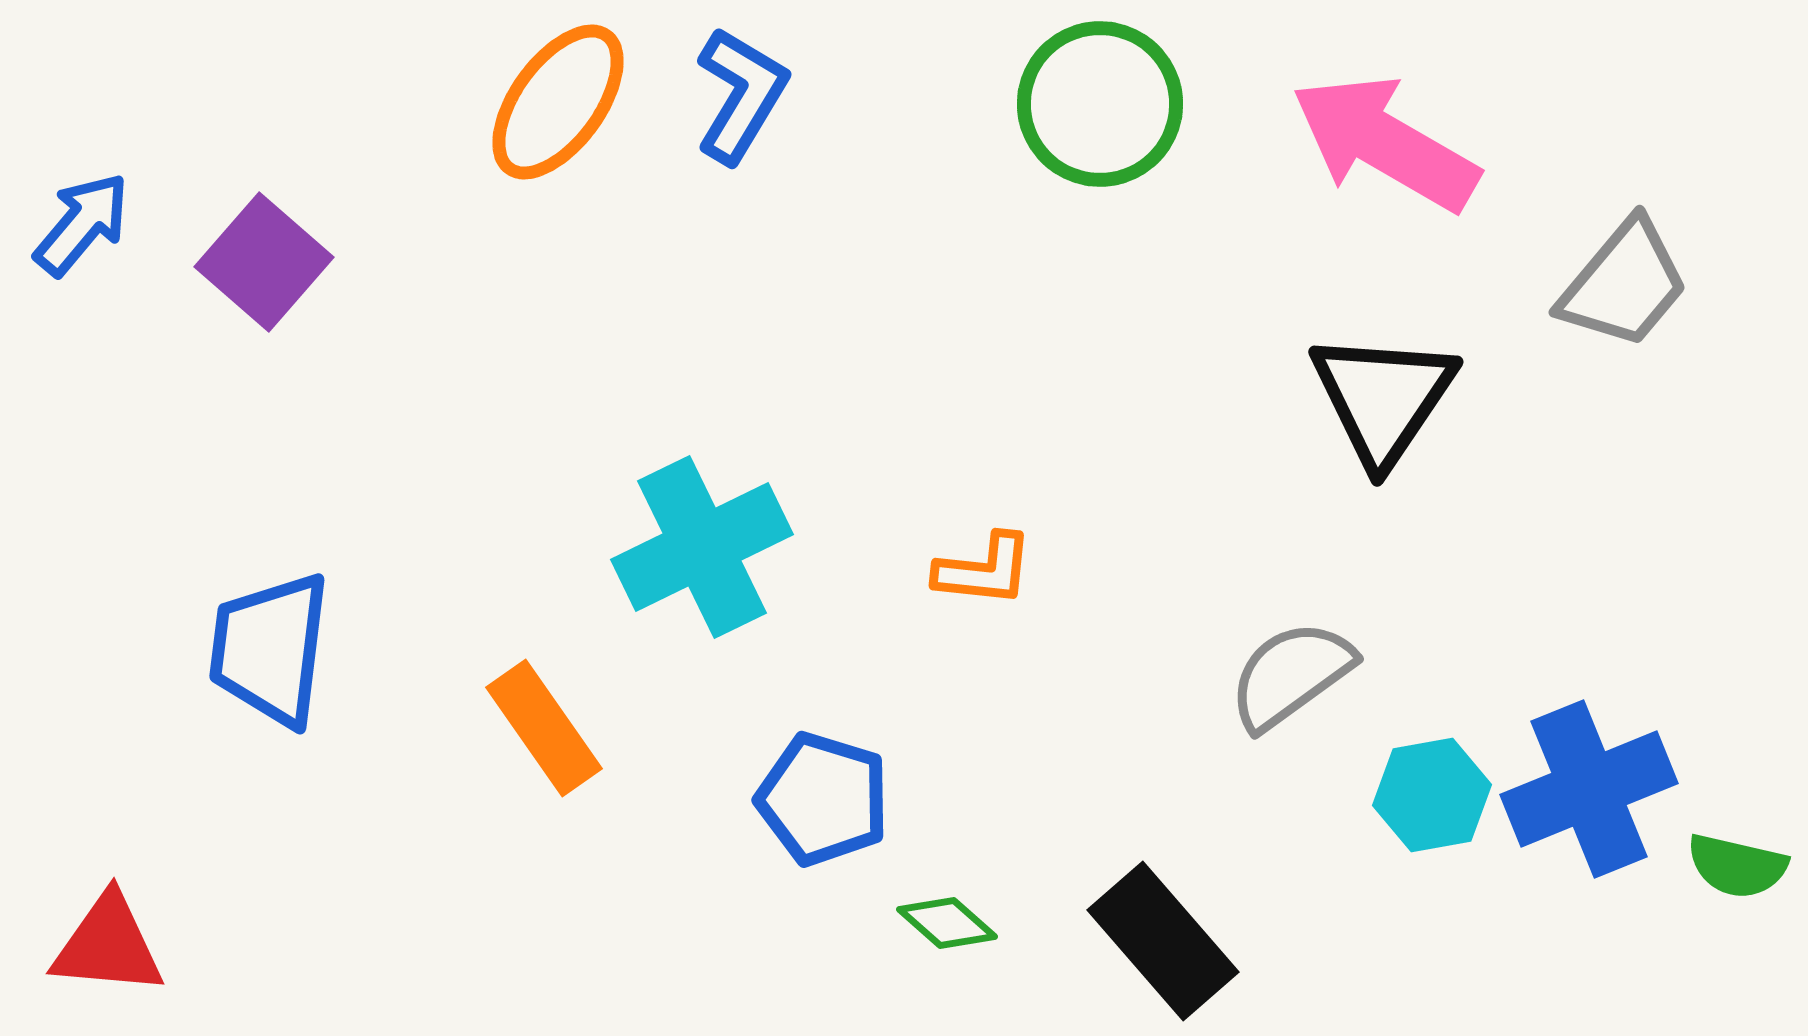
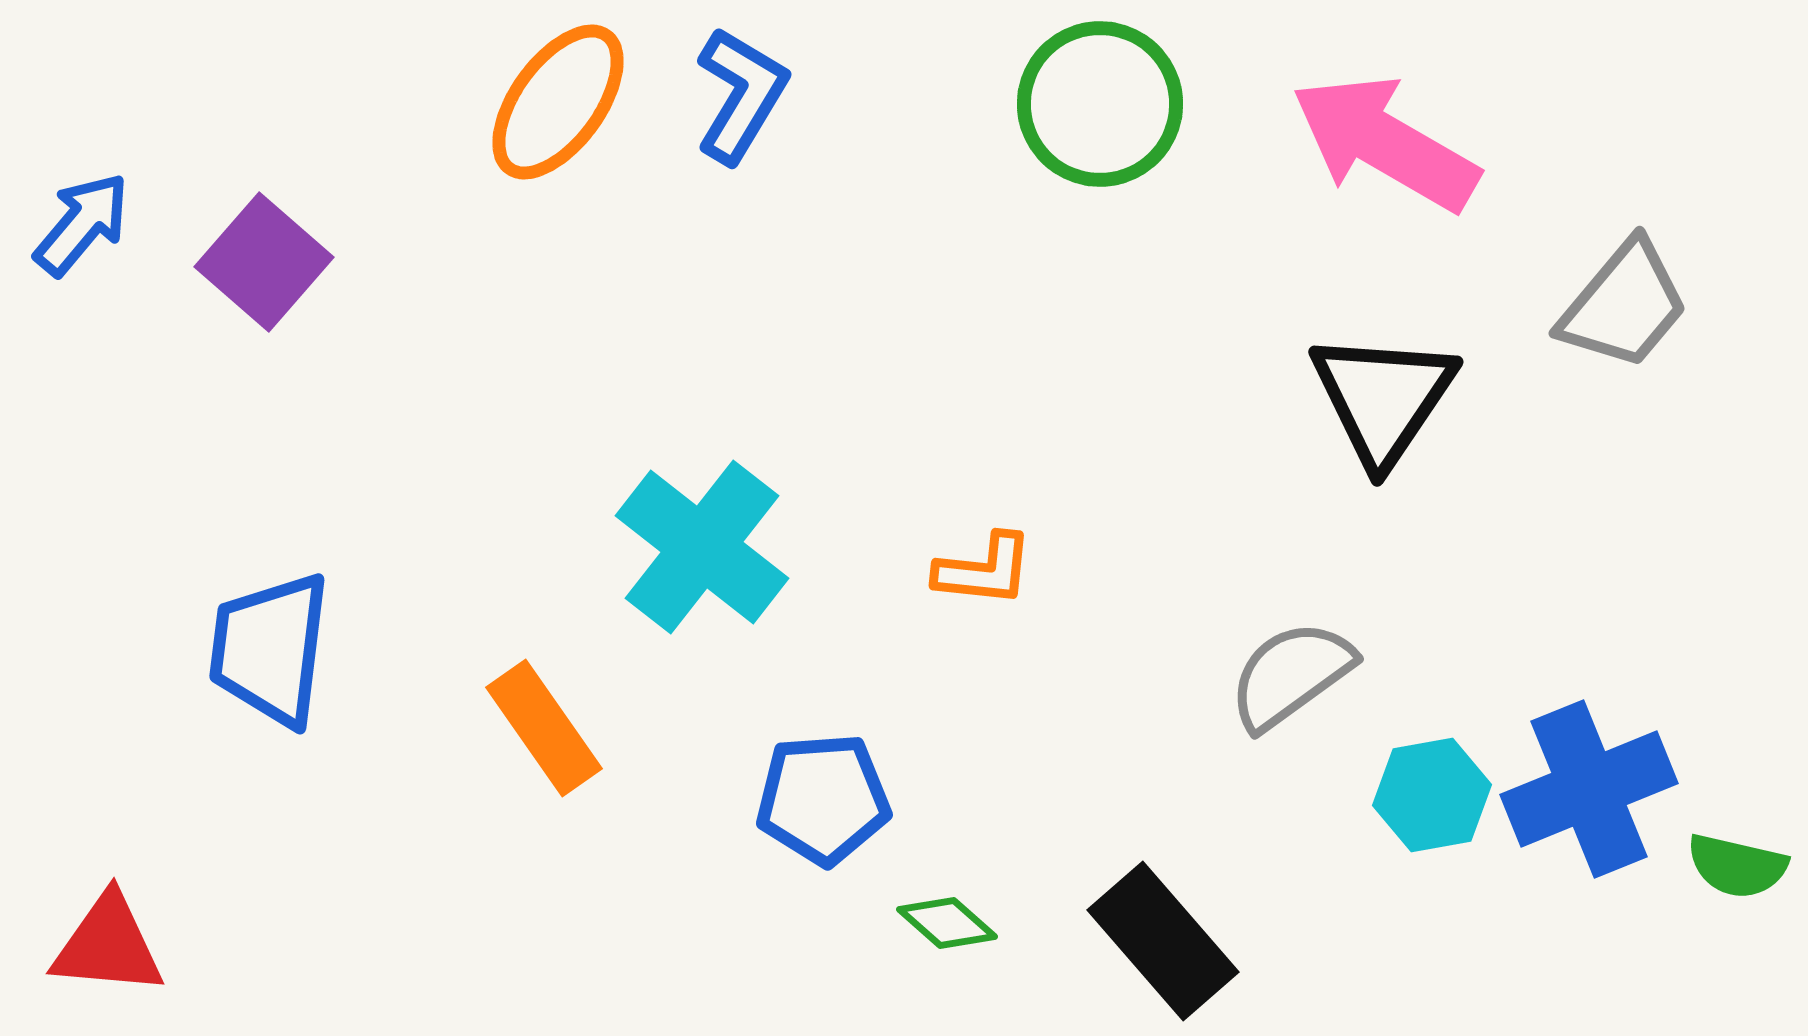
gray trapezoid: moved 21 px down
cyan cross: rotated 26 degrees counterclockwise
blue pentagon: rotated 21 degrees counterclockwise
